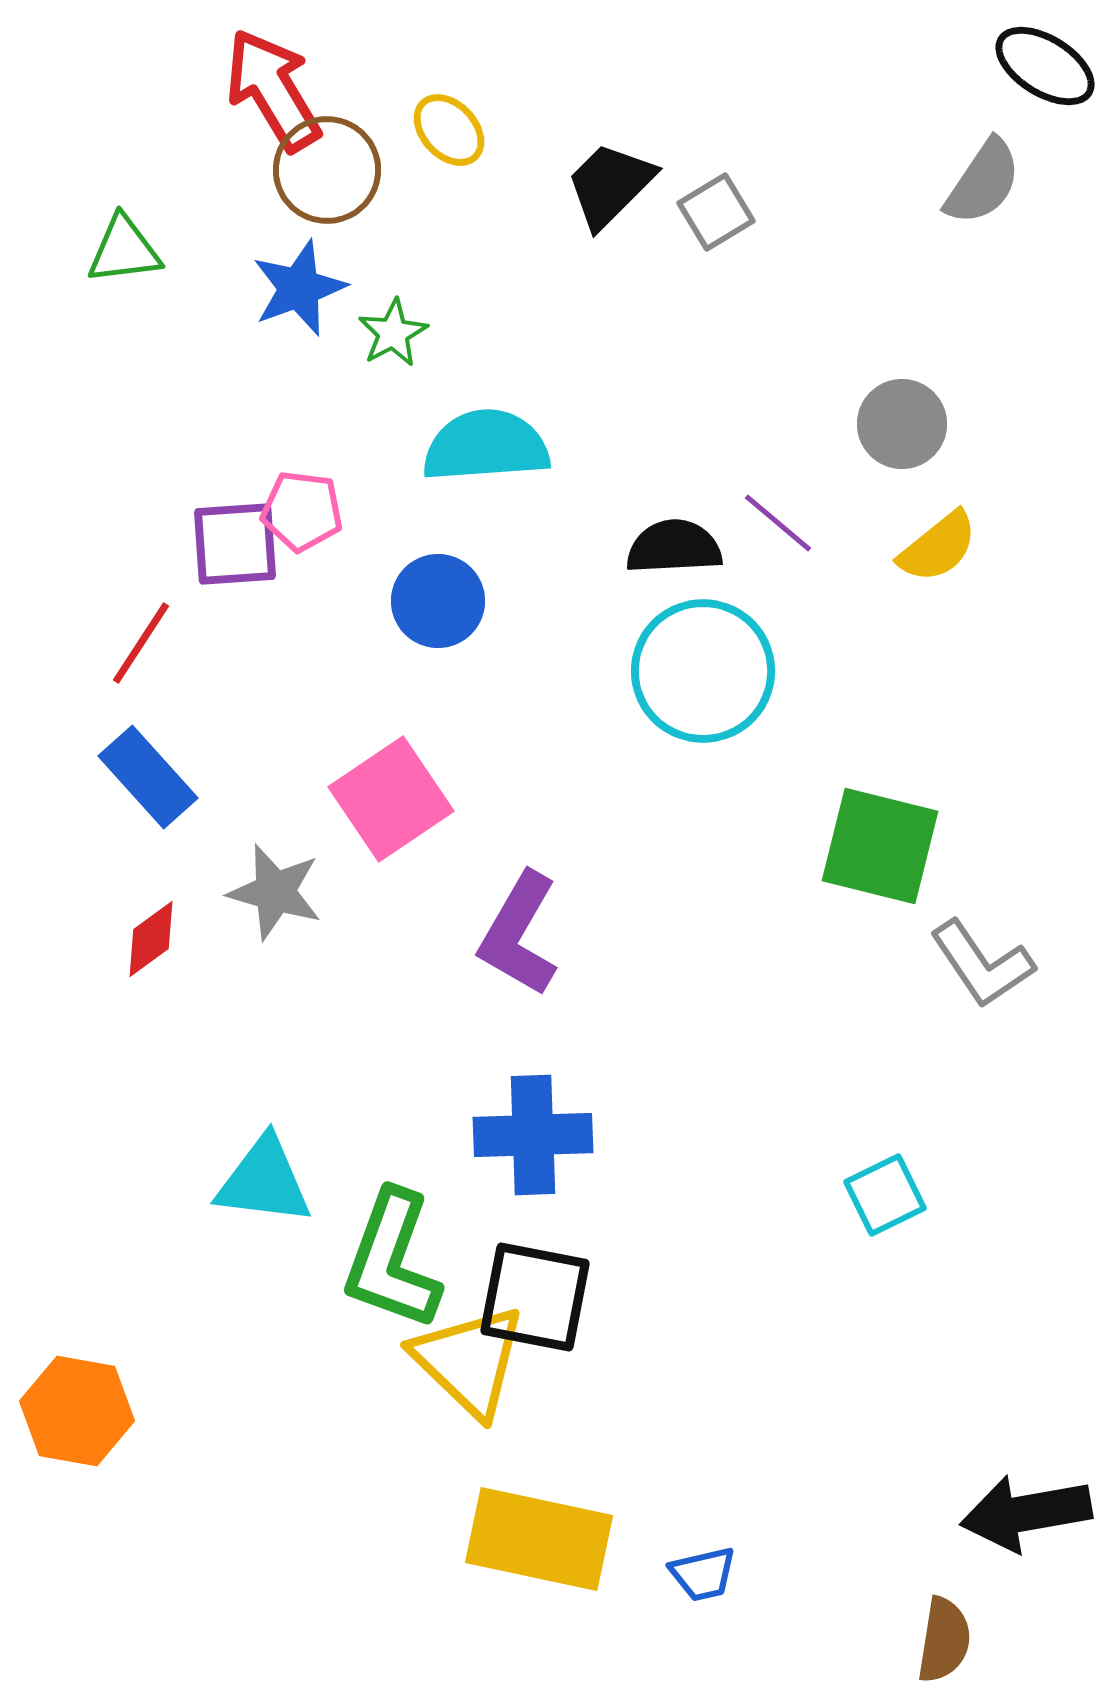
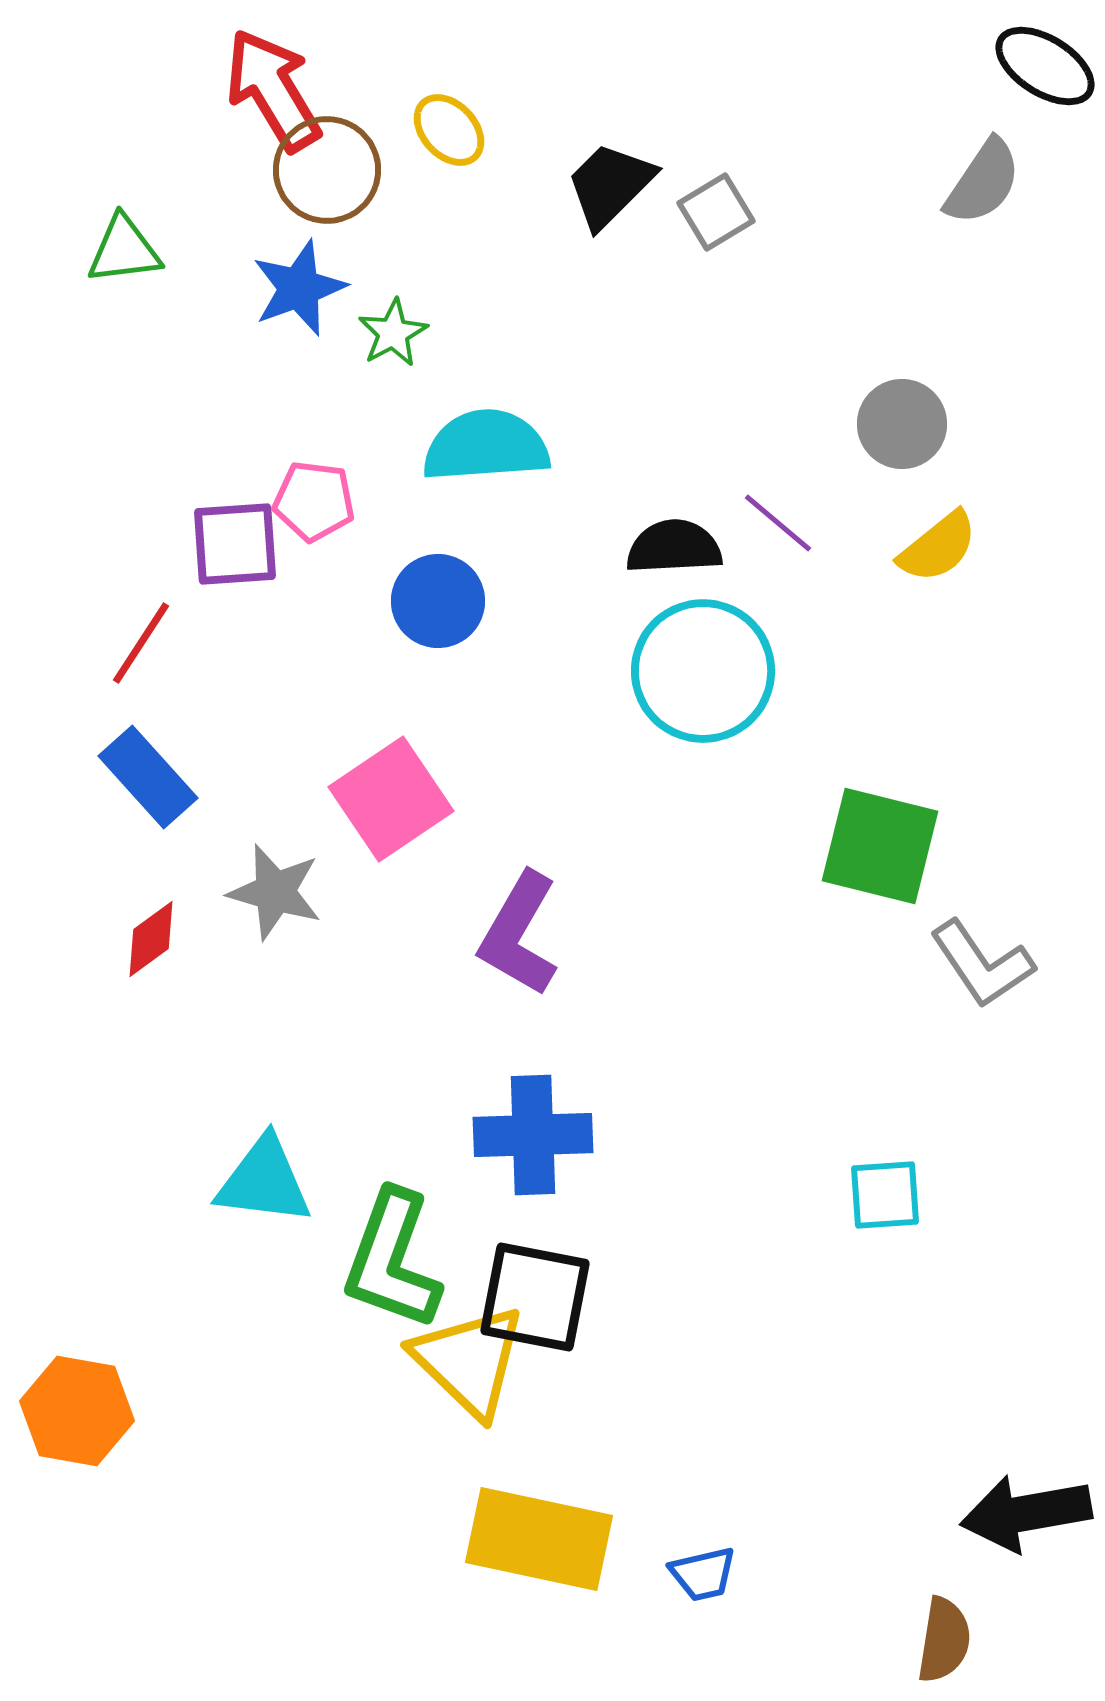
pink pentagon: moved 12 px right, 10 px up
cyan square: rotated 22 degrees clockwise
